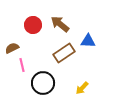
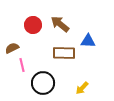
brown rectangle: rotated 35 degrees clockwise
